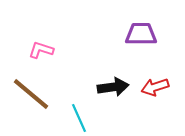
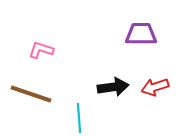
brown line: rotated 21 degrees counterclockwise
cyan line: rotated 20 degrees clockwise
